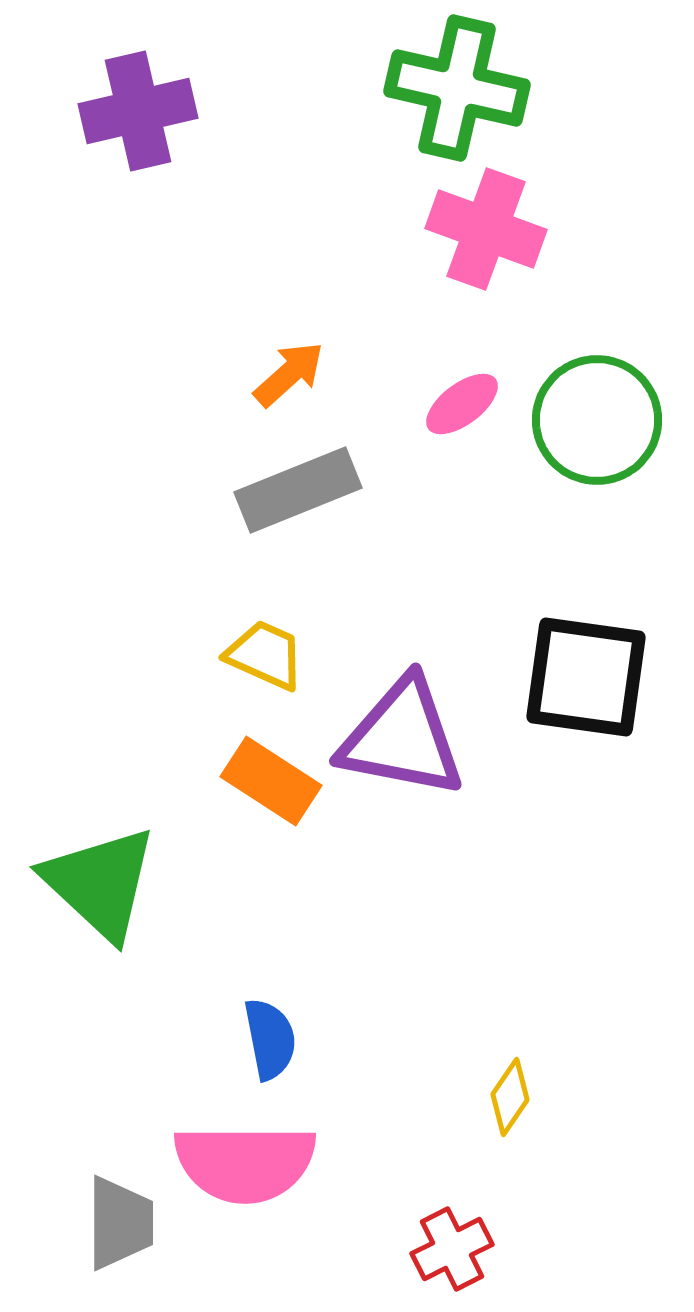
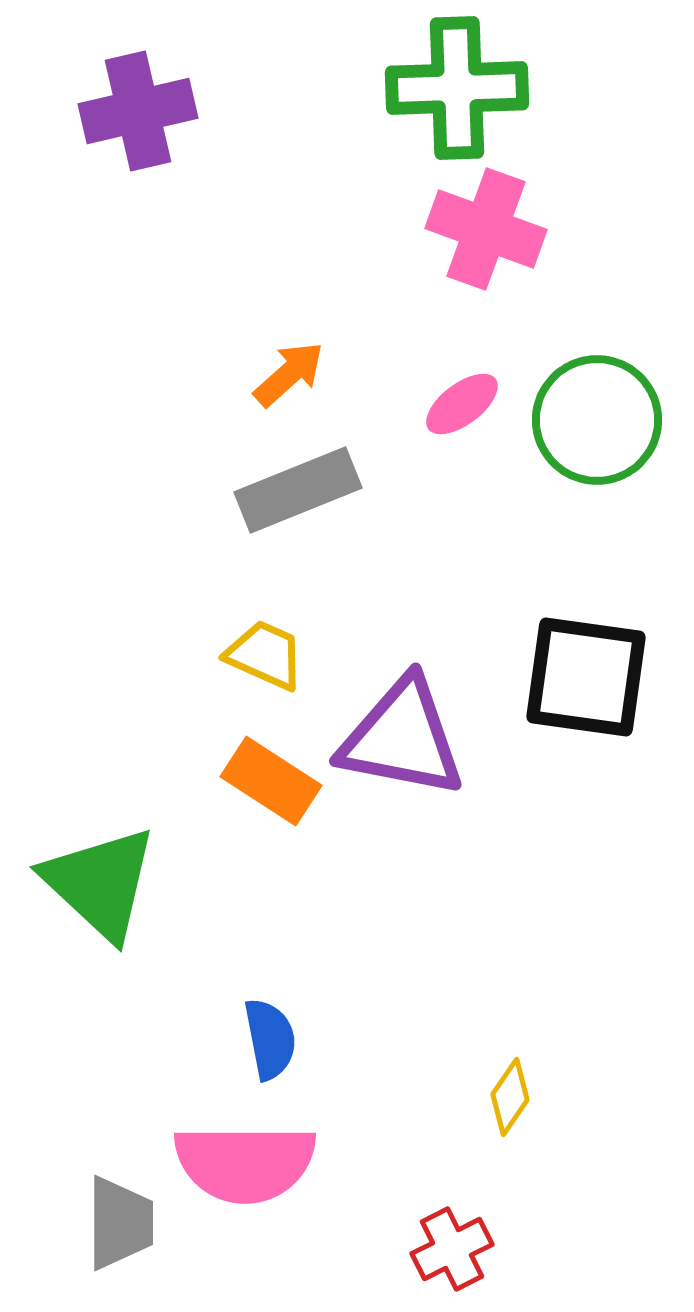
green cross: rotated 15 degrees counterclockwise
